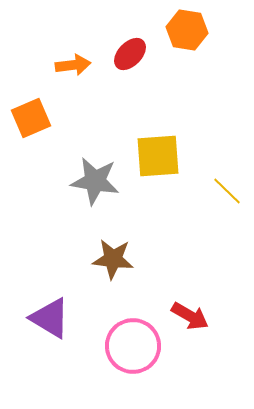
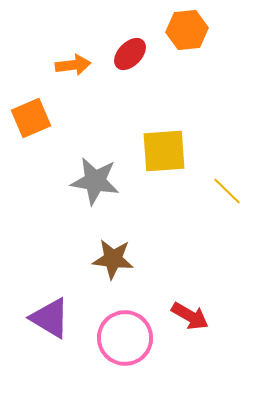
orange hexagon: rotated 15 degrees counterclockwise
yellow square: moved 6 px right, 5 px up
pink circle: moved 8 px left, 8 px up
